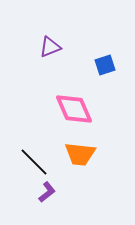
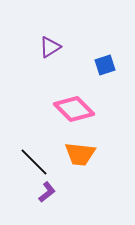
purple triangle: rotated 10 degrees counterclockwise
pink diamond: rotated 21 degrees counterclockwise
